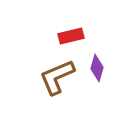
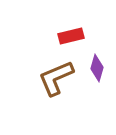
brown L-shape: moved 1 px left, 1 px down
